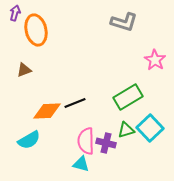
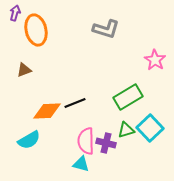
gray L-shape: moved 18 px left, 7 px down
